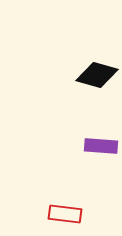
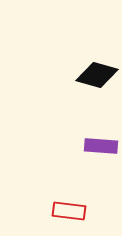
red rectangle: moved 4 px right, 3 px up
